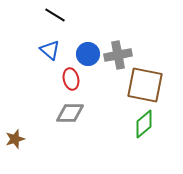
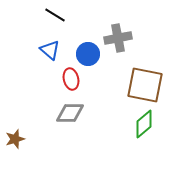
gray cross: moved 17 px up
